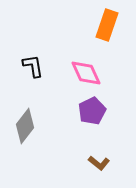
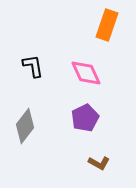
purple pentagon: moved 7 px left, 7 px down
brown L-shape: rotated 10 degrees counterclockwise
